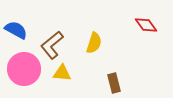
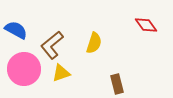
yellow triangle: moved 1 px left; rotated 24 degrees counterclockwise
brown rectangle: moved 3 px right, 1 px down
